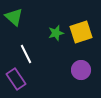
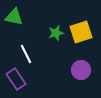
green triangle: rotated 30 degrees counterclockwise
